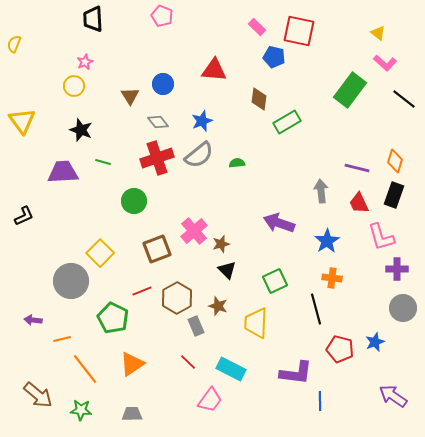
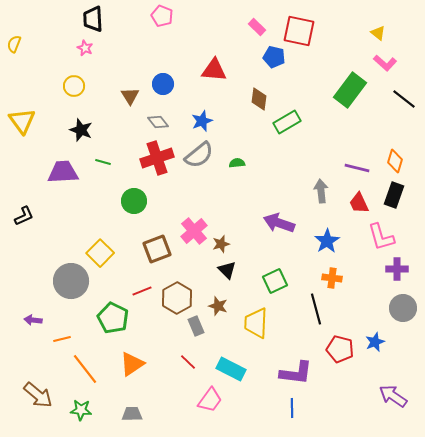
pink star at (85, 62): moved 14 px up; rotated 21 degrees counterclockwise
blue line at (320, 401): moved 28 px left, 7 px down
